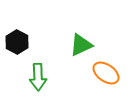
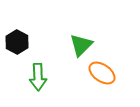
green triangle: rotated 20 degrees counterclockwise
orange ellipse: moved 4 px left
